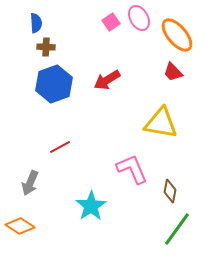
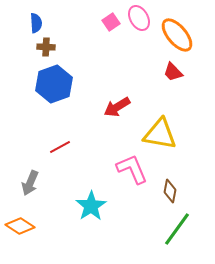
red arrow: moved 10 px right, 27 px down
yellow triangle: moved 1 px left, 11 px down
